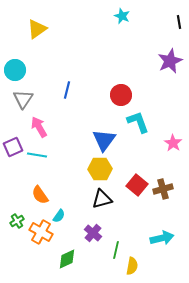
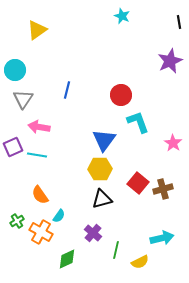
yellow triangle: moved 1 px down
pink arrow: rotated 50 degrees counterclockwise
red square: moved 1 px right, 2 px up
yellow semicircle: moved 8 px right, 4 px up; rotated 54 degrees clockwise
